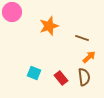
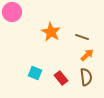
orange star: moved 2 px right, 6 px down; rotated 24 degrees counterclockwise
brown line: moved 1 px up
orange arrow: moved 2 px left, 2 px up
cyan square: moved 1 px right
brown semicircle: moved 2 px right
